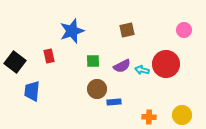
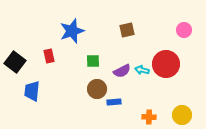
purple semicircle: moved 5 px down
